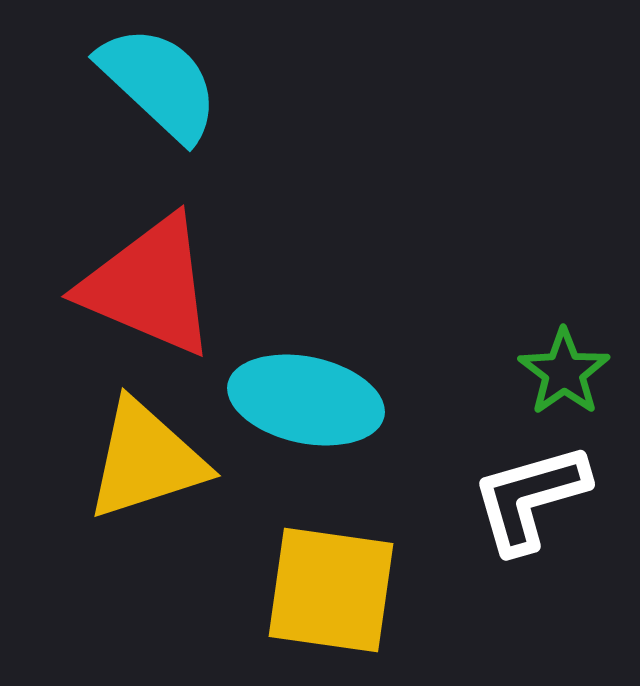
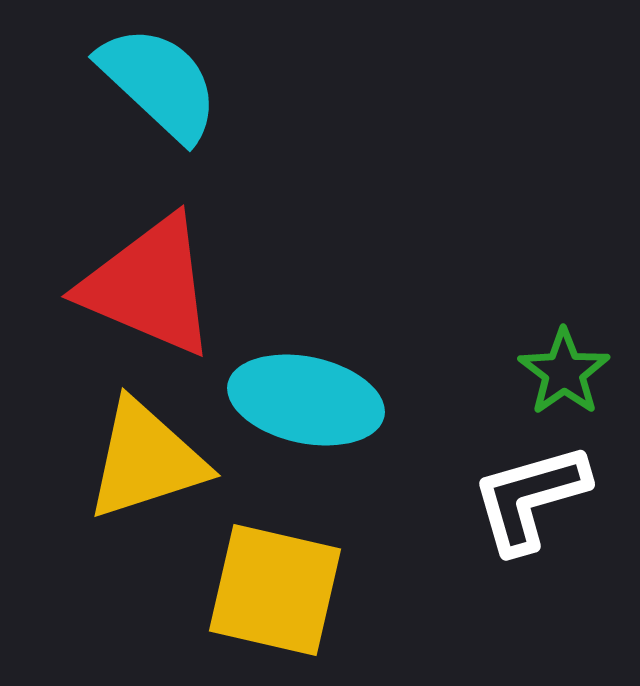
yellow square: moved 56 px left; rotated 5 degrees clockwise
